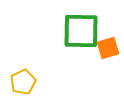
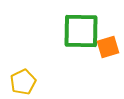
orange square: moved 1 px up
